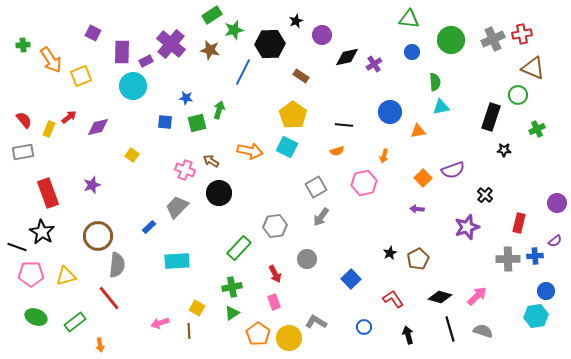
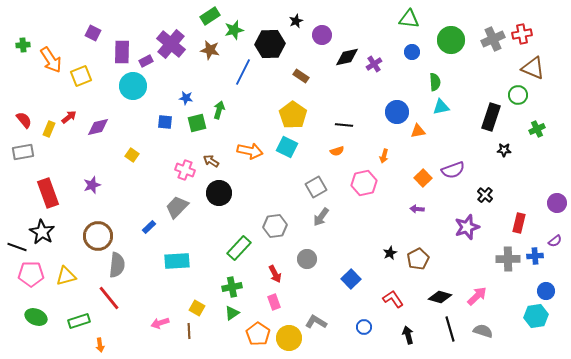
green rectangle at (212, 15): moved 2 px left, 1 px down
blue circle at (390, 112): moved 7 px right
green rectangle at (75, 322): moved 4 px right, 1 px up; rotated 20 degrees clockwise
